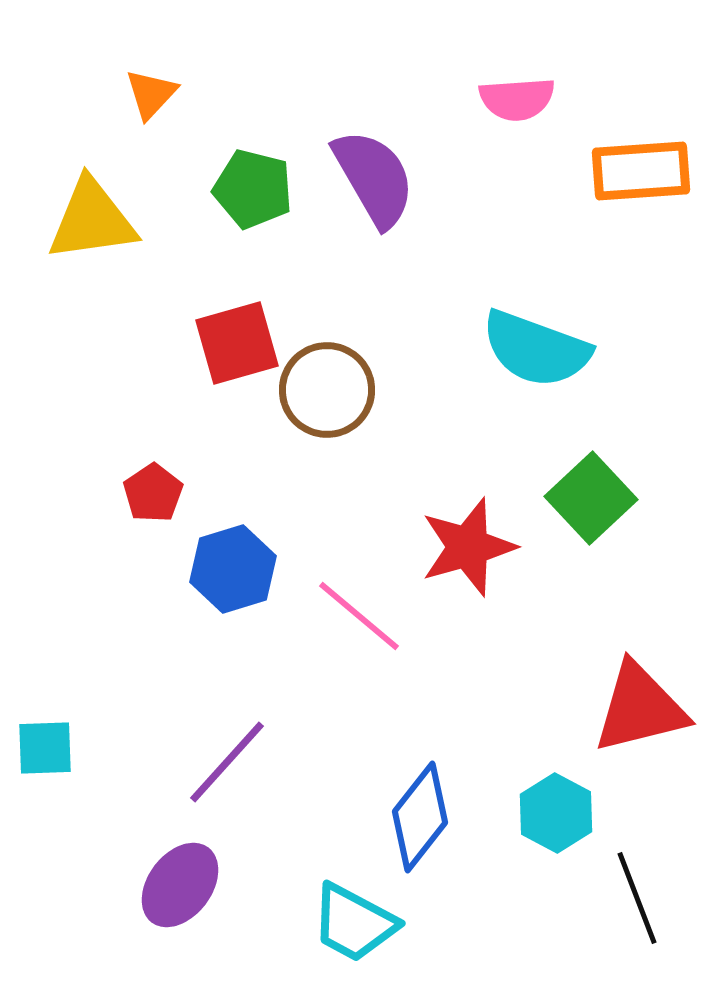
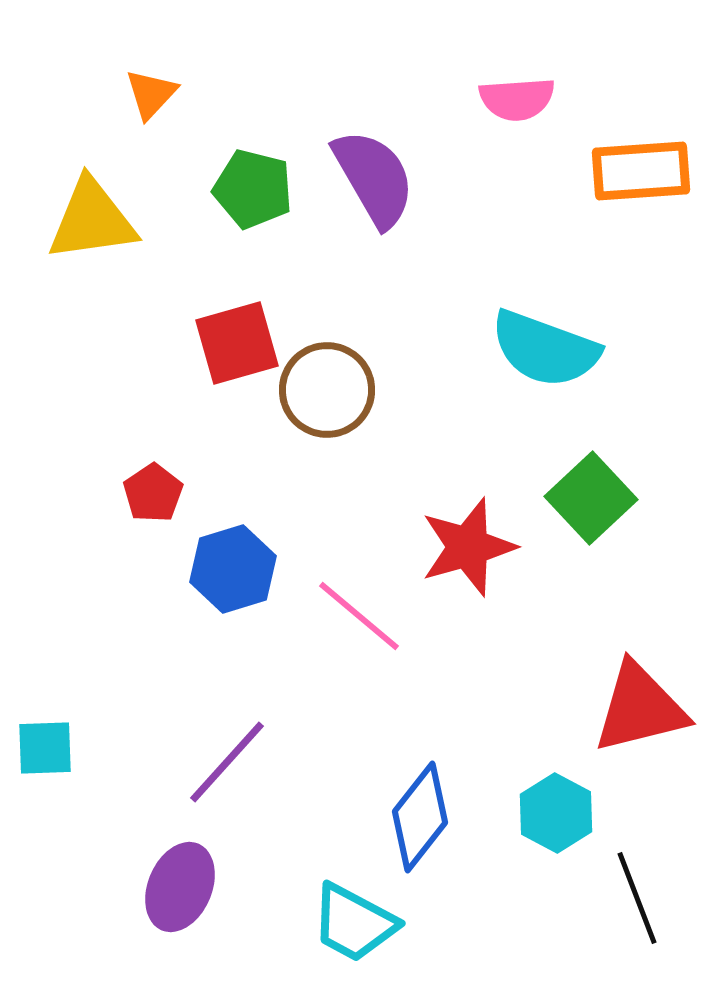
cyan semicircle: moved 9 px right
purple ellipse: moved 2 px down; rotated 14 degrees counterclockwise
